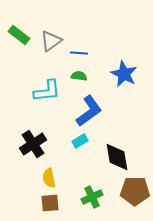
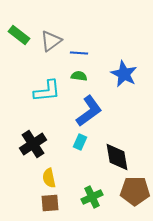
cyan rectangle: moved 1 px down; rotated 35 degrees counterclockwise
